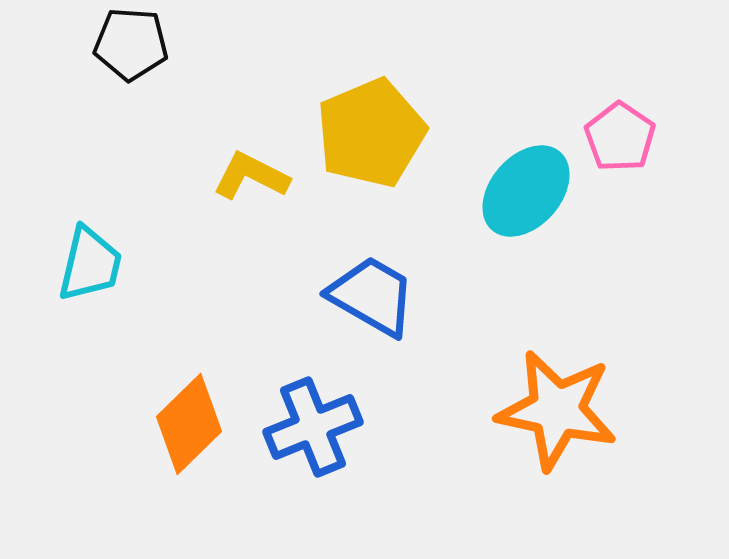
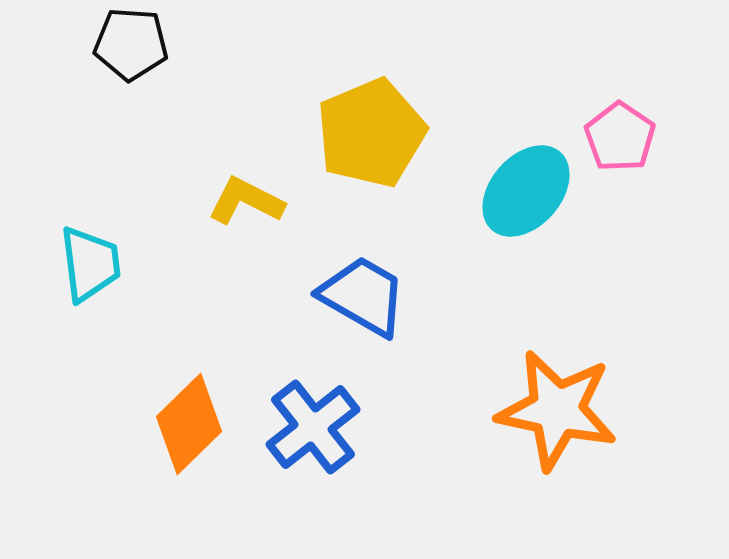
yellow L-shape: moved 5 px left, 25 px down
cyan trapezoid: rotated 20 degrees counterclockwise
blue trapezoid: moved 9 px left
blue cross: rotated 16 degrees counterclockwise
